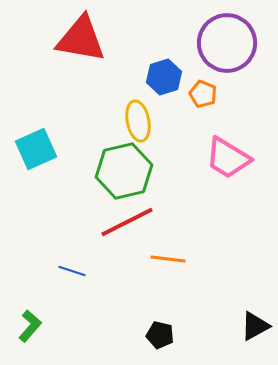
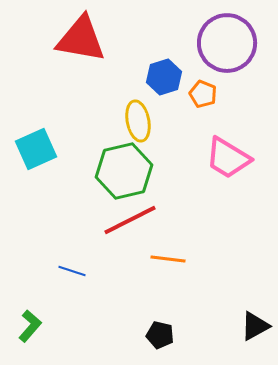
red line: moved 3 px right, 2 px up
